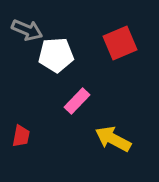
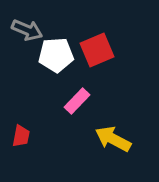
red square: moved 23 px left, 7 px down
